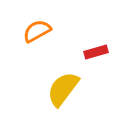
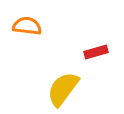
orange semicircle: moved 10 px left, 5 px up; rotated 36 degrees clockwise
